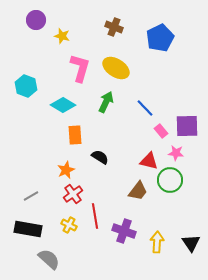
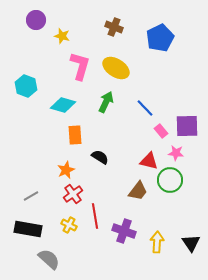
pink L-shape: moved 2 px up
cyan diamond: rotated 15 degrees counterclockwise
